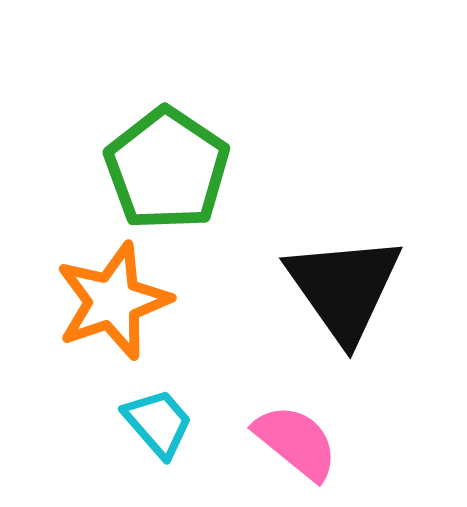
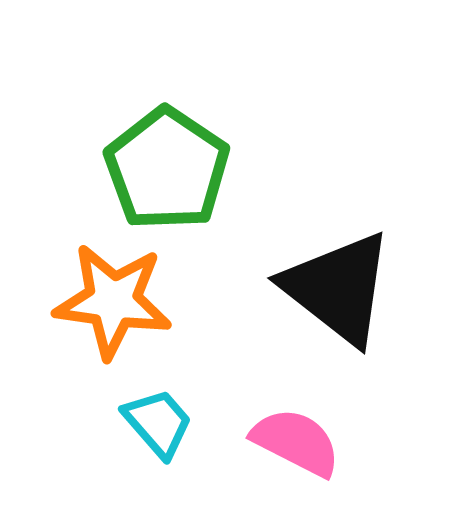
black triangle: moved 6 px left; rotated 17 degrees counterclockwise
orange star: rotated 27 degrees clockwise
pink semicircle: rotated 12 degrees counterclockwise
